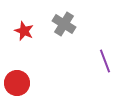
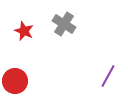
purple line: moved 3 px right, 15 px down; rotated 50 degrees clockwise
red circle: moved 2 px left, 2 px up
